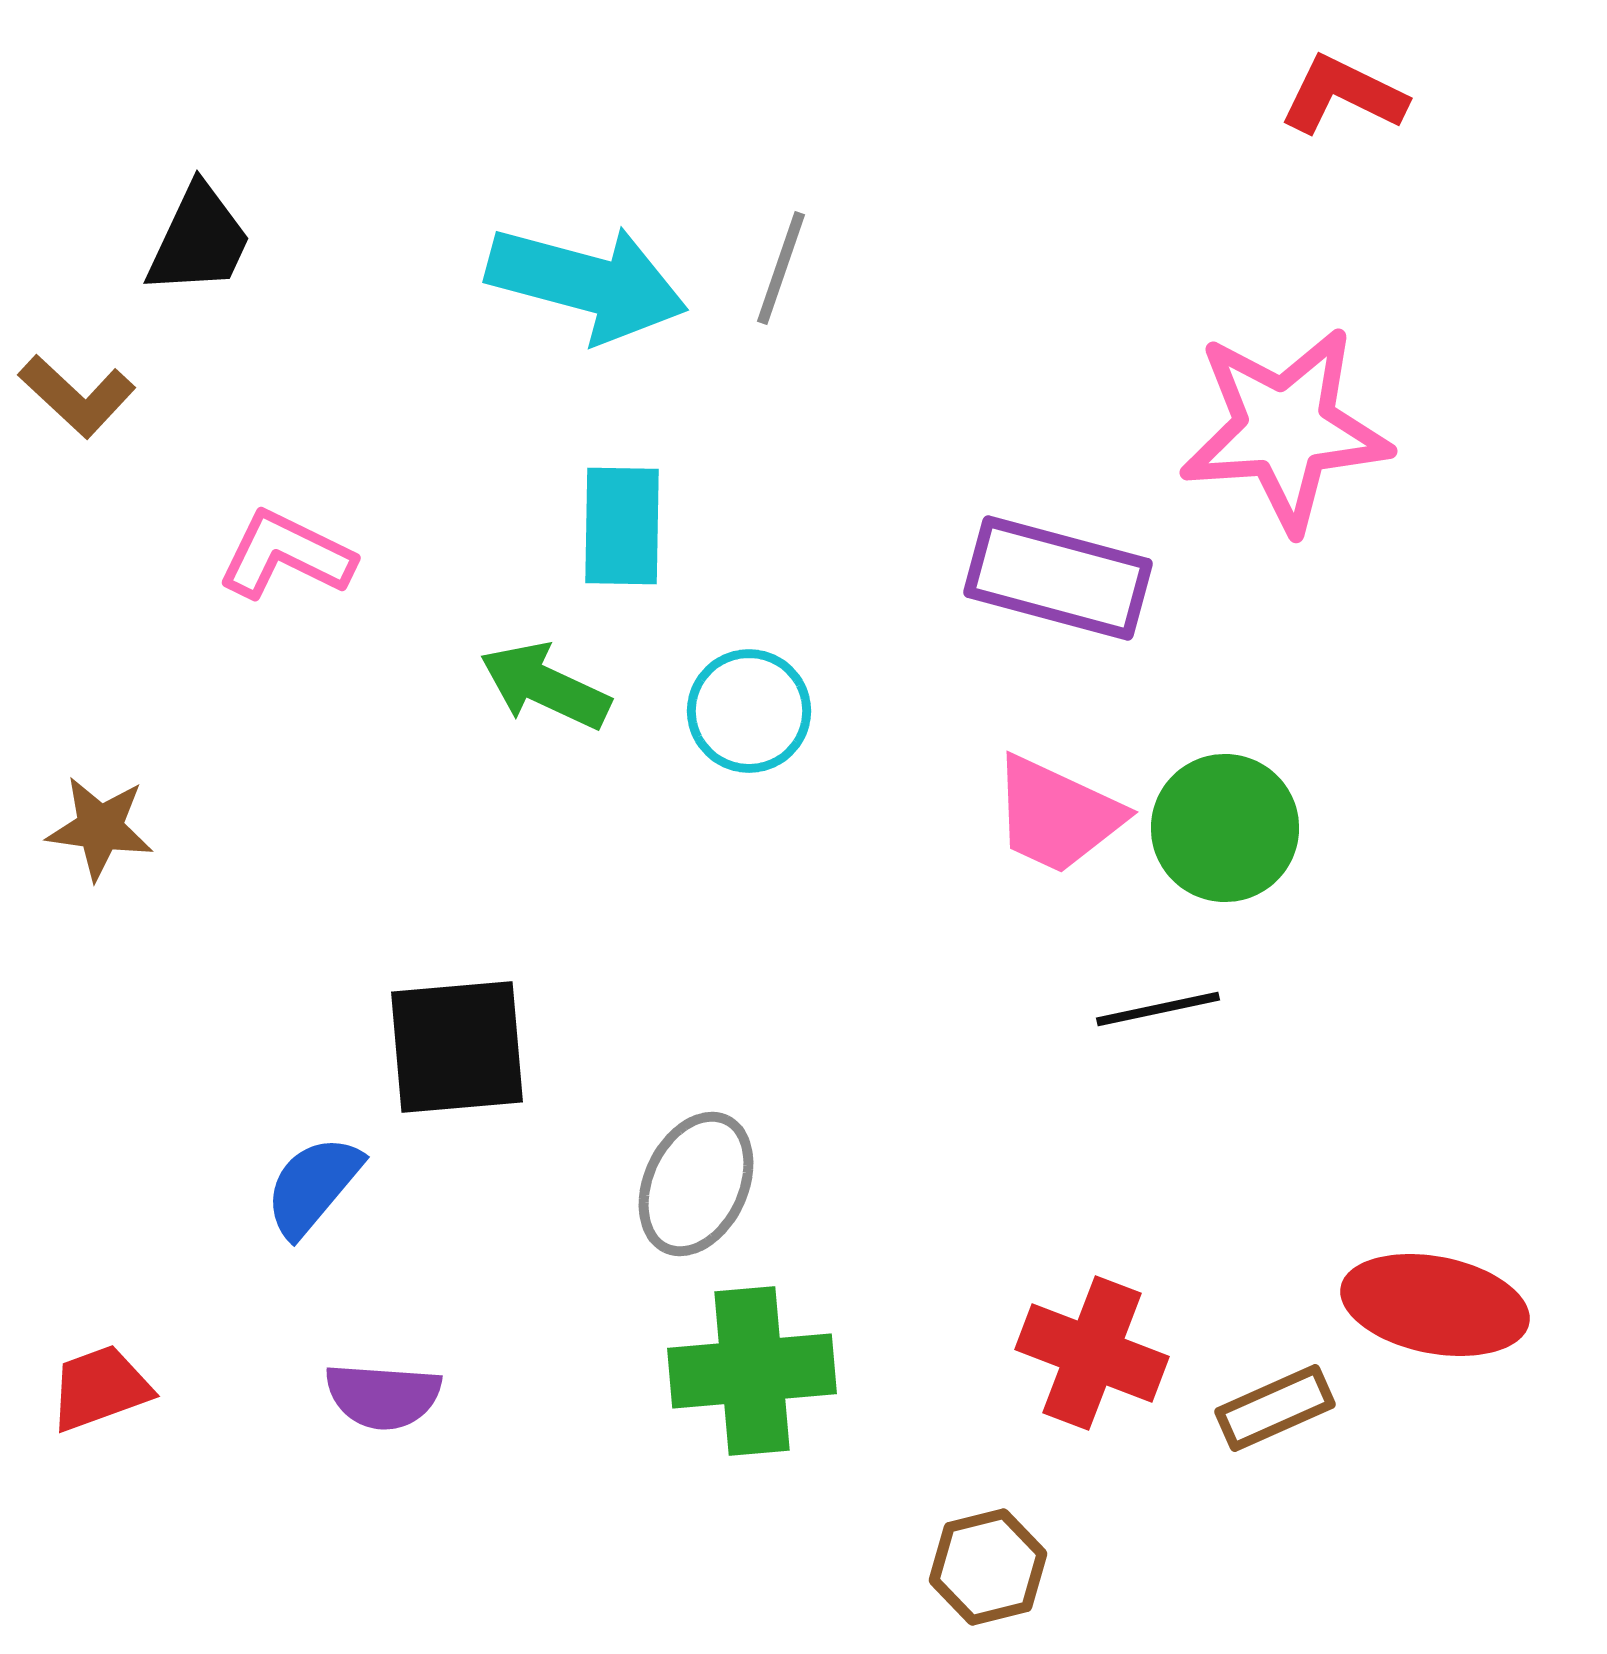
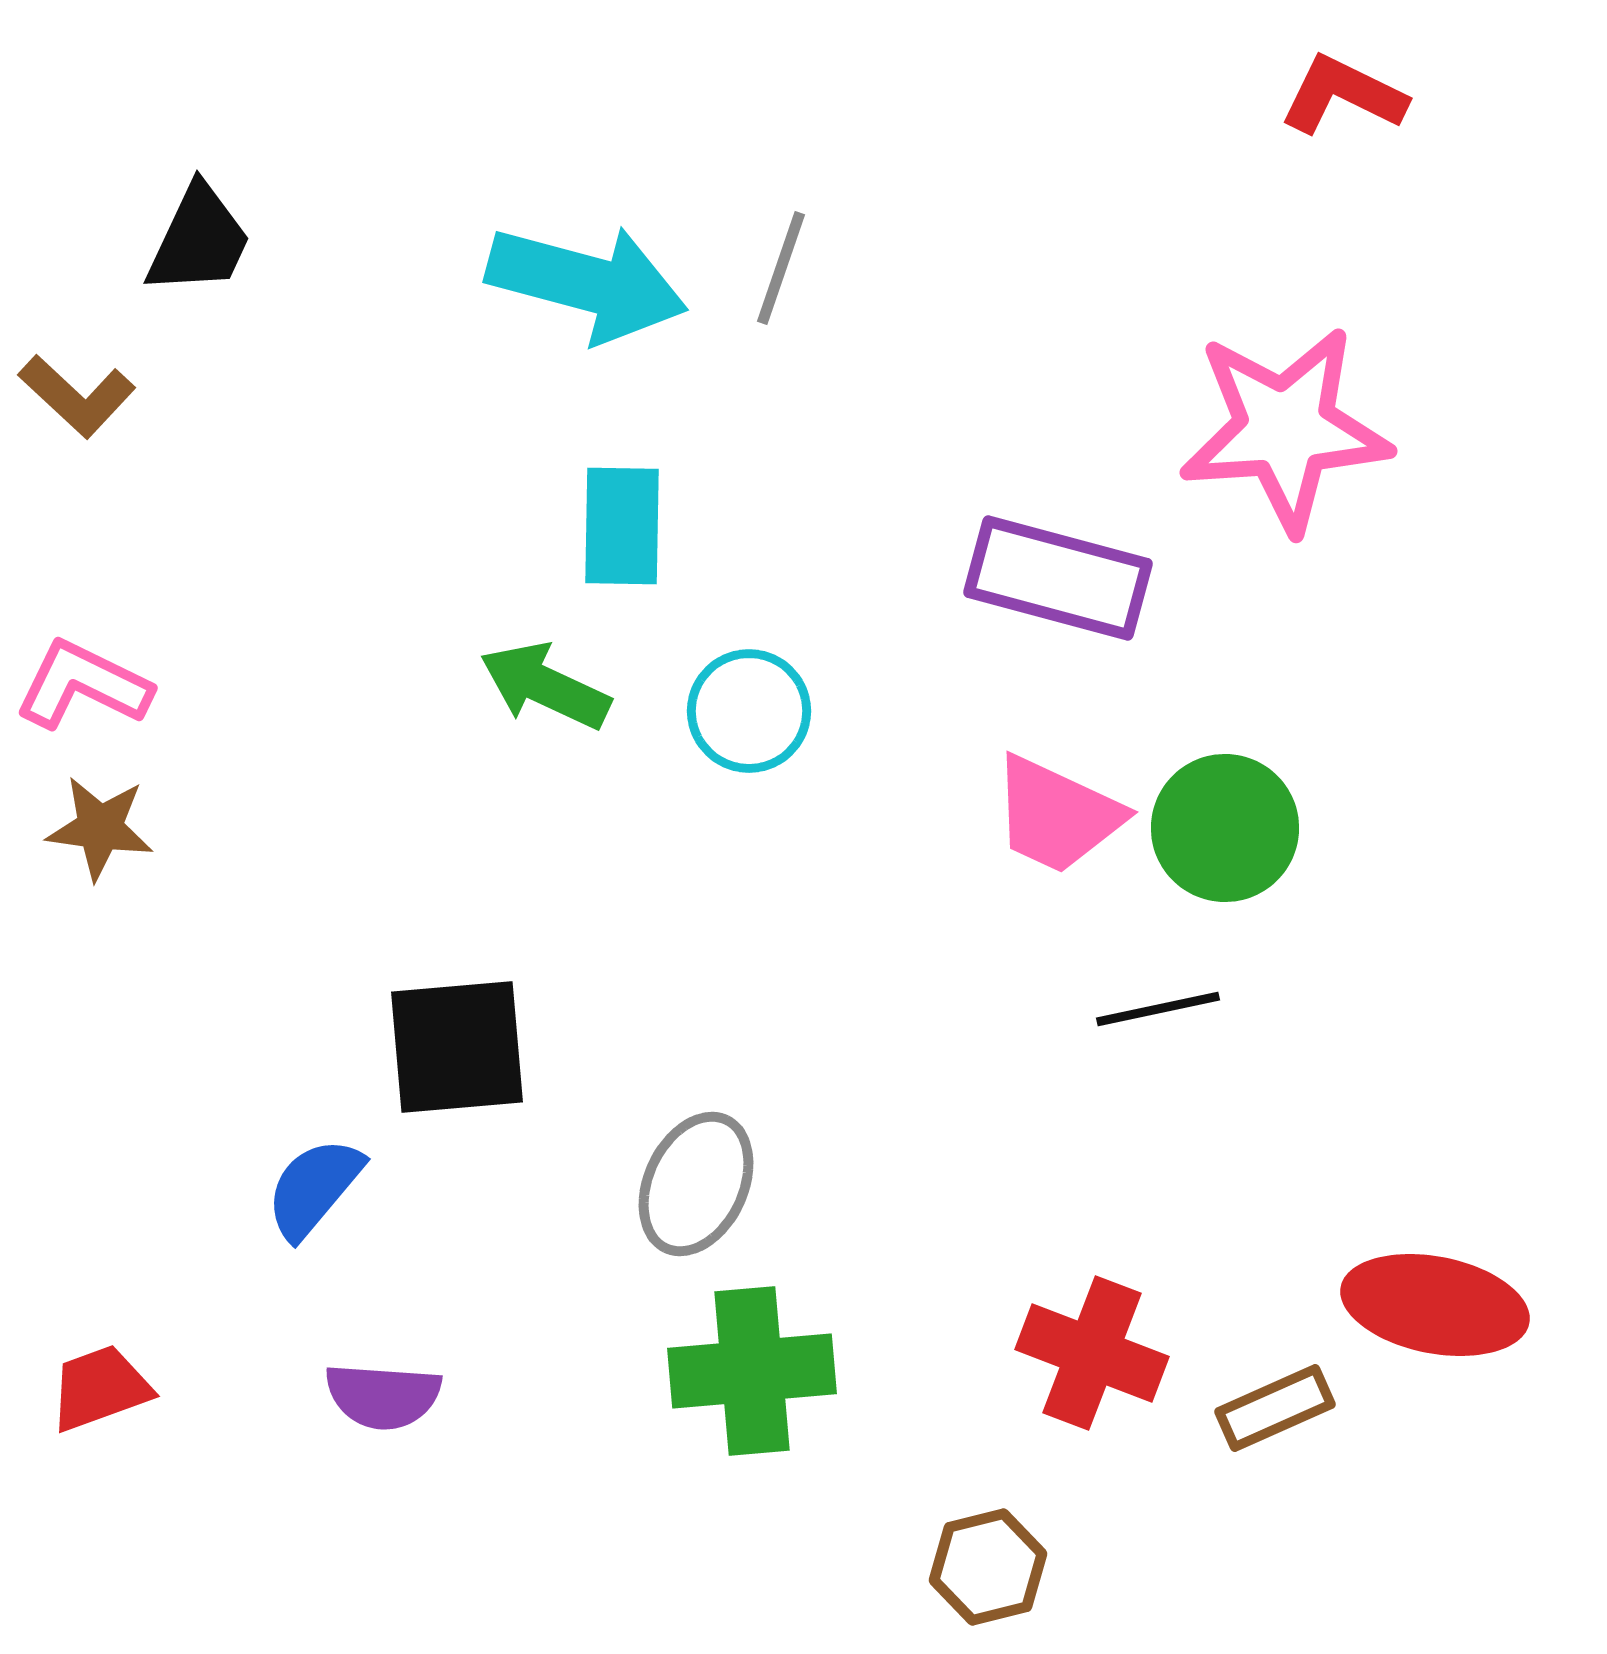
pink L-shape: moved 203 px left, 130 px down
blue semicircle: moved 1 px right, 2 px down
